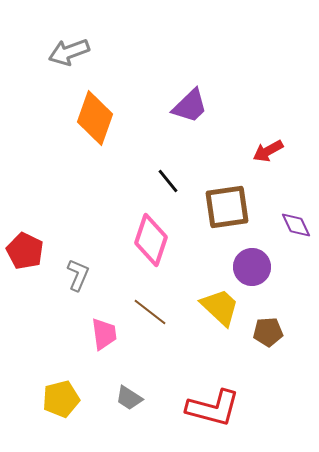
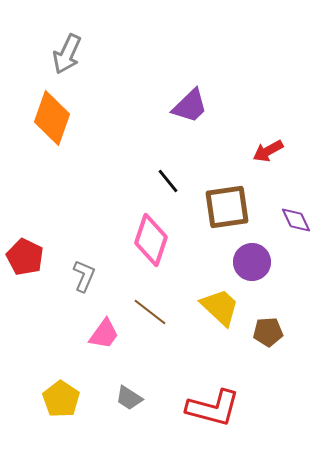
gray arrow: moved 2 px left, 2 px down; rotated 45 degrees counterclockwise
orange diamond: moved 43 px left
purple diamond: moved 5 px up
red pentagon: moved 6 px down
purple circle: moved 5 px up
gray L-shape: moved 6 px right, 1 px down
pink trapezoid: rotated 44 degrees clockwise
yellow pentagon: rotated 24 degrees counterclockwise
